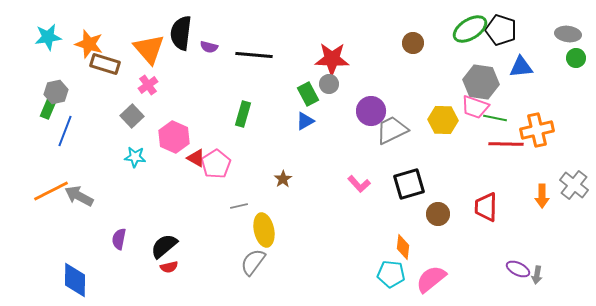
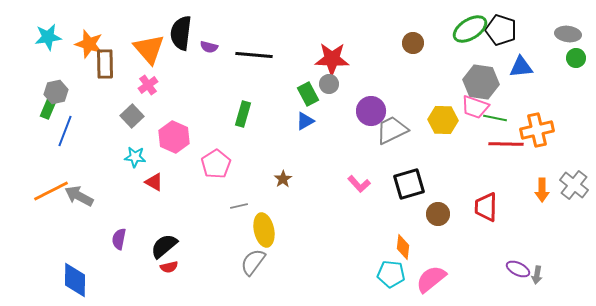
brown rectangle at (105, 64): rotated 72 degrees clockwise
red triangle at (196, 158): moved 42 px left, 24 px down
orange arrow at (542, 196): moved 6 px up
